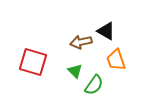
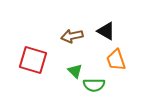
brown arrow: moved 9 px left, 6 px up
red square: moved 2 px up
green semicircle: rotated 55 degrees clockwise
